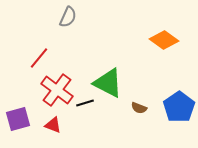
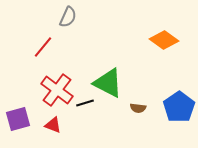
red line: moved 4 px right, 11 px up
brown semicircle: moved 1 px left; rotated 14 degrees counterclockwise
